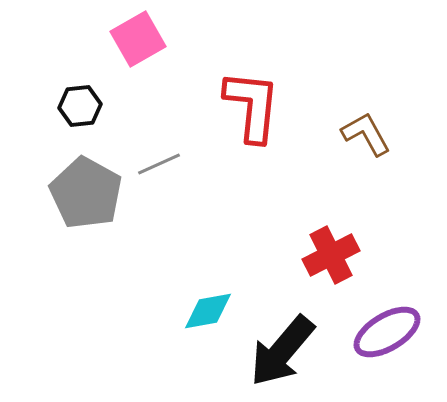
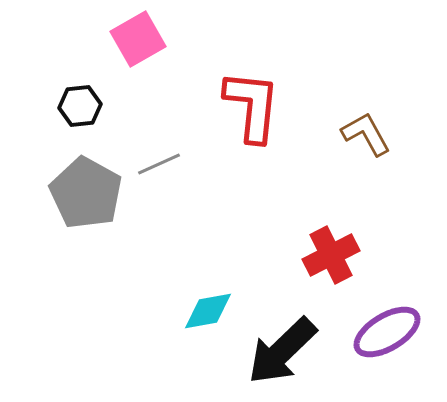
black arrow: rotated 6 degrees clockwise
